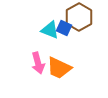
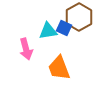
cyan triangle: moved 2 px left, 1 px down; rotated 30 degrees counterclockwise
pink arrow: moved 12 px left, 14 px up
orange trapezoid: rotated 44 degrees clockwise
